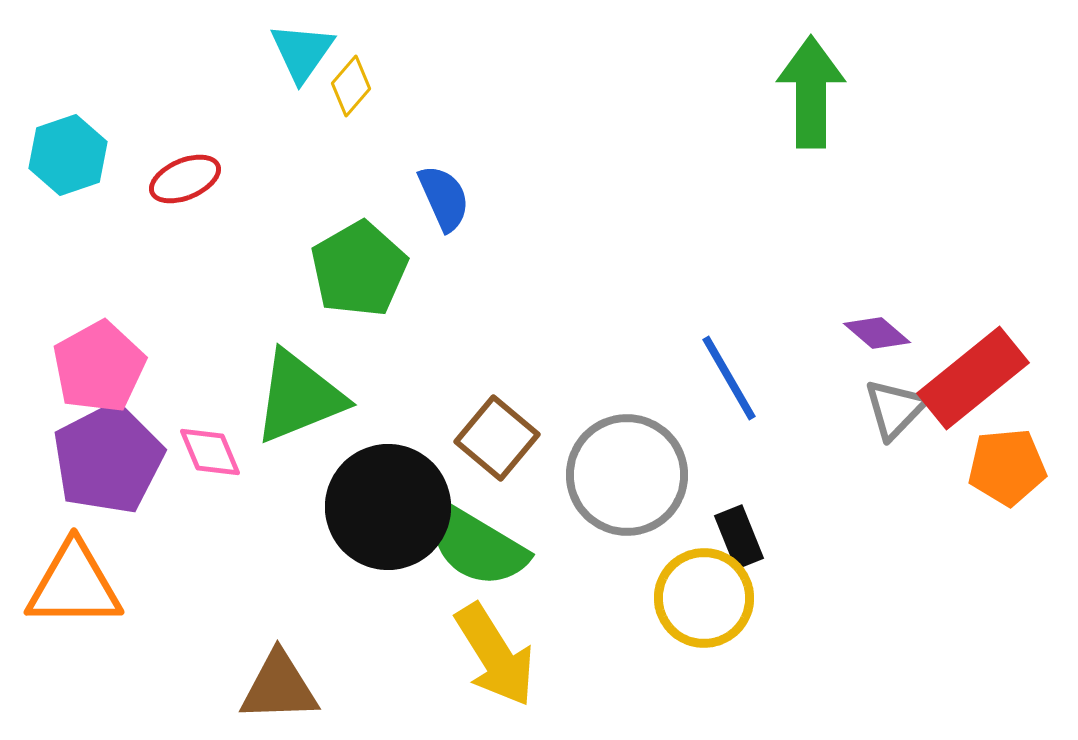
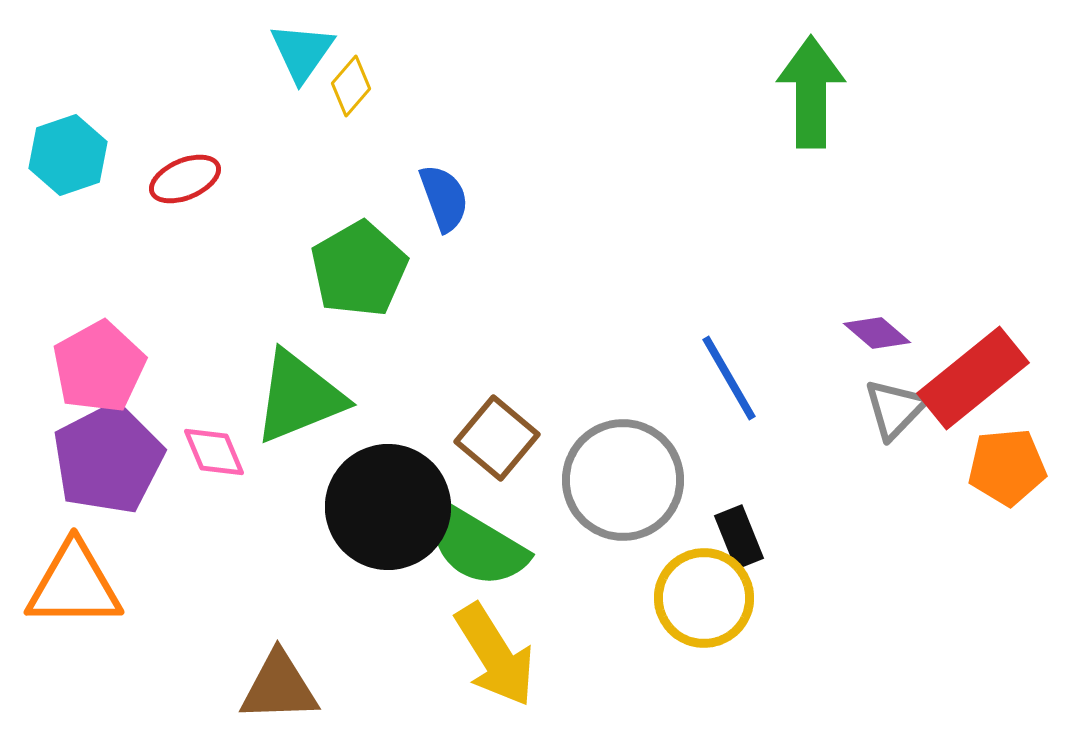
blue semicircle: rotated 4 degrees clockwise
pink diamond: moved 4 px right
gray circle: moved 4 px left, 5 px down
